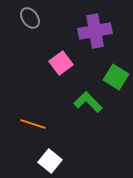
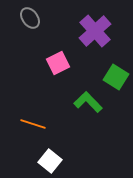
purple cross: rotated 32 degrees counterclockwise
pink square: moved 3 px left; rotated 10 degrees clockwise
